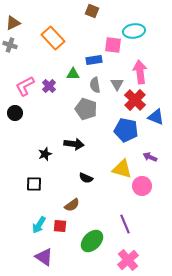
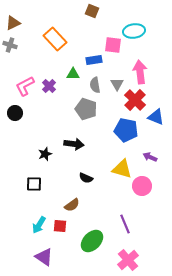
orange rectangle: moved 2 px right, 1 px down
